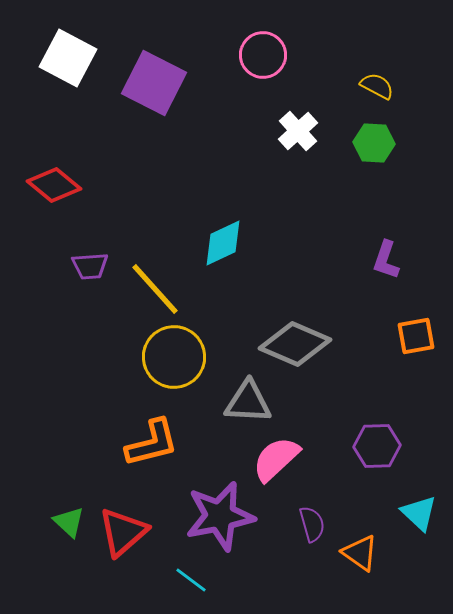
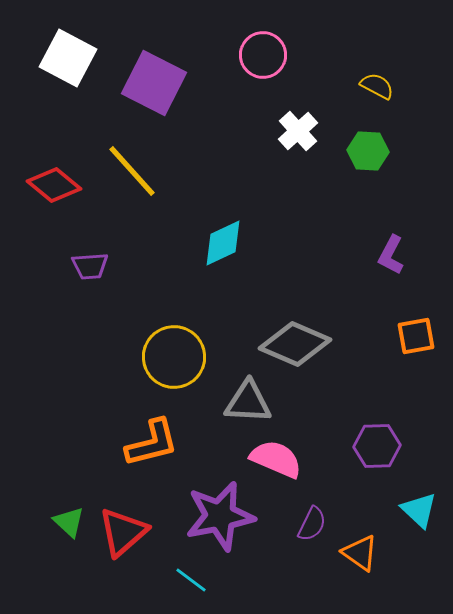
green hexagon: moved 6 px left, 8 px down
purple L-shape: moved 5 px right, 5 px up; rotated 9 degrees clockwise
yellow line: moved 23 px left, 118 px up
pink semicircle: rotated 66 degrees clockwise
cyan triangle: moved 3 px up
purple semicircle: rotated 42 degrees clockwise
